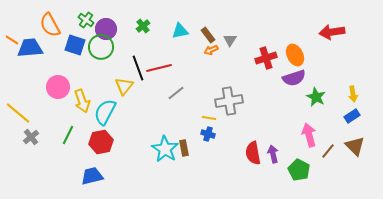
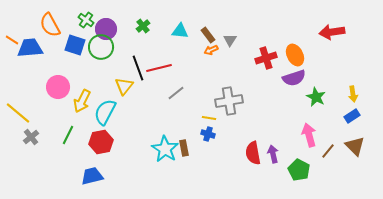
cyan triangle at (180, 31): rotated 18 degrees clockwise
yellow arrow at (82, 101): rotated 45 degrees clockwise
